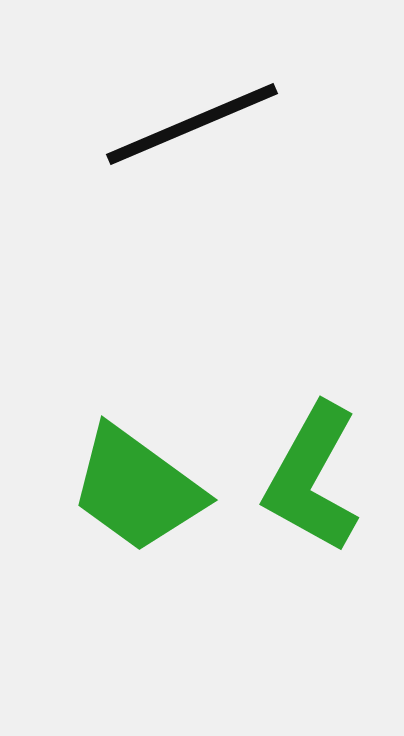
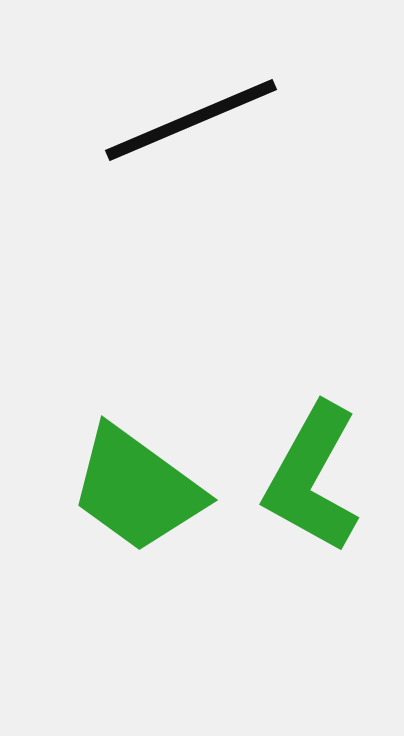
black line: moved 1 px left, 4 px up
